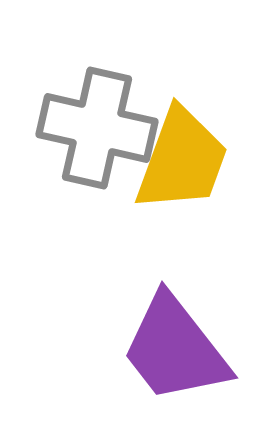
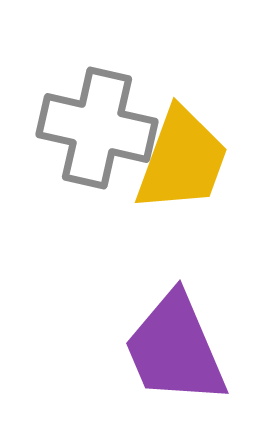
purple trapezoid: rotated 15 degrees clockwise
